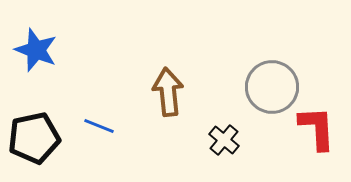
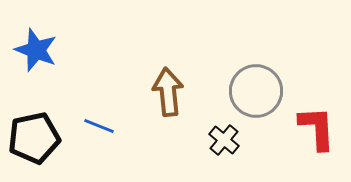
gray circle: moved 16 px left, 4 px down
